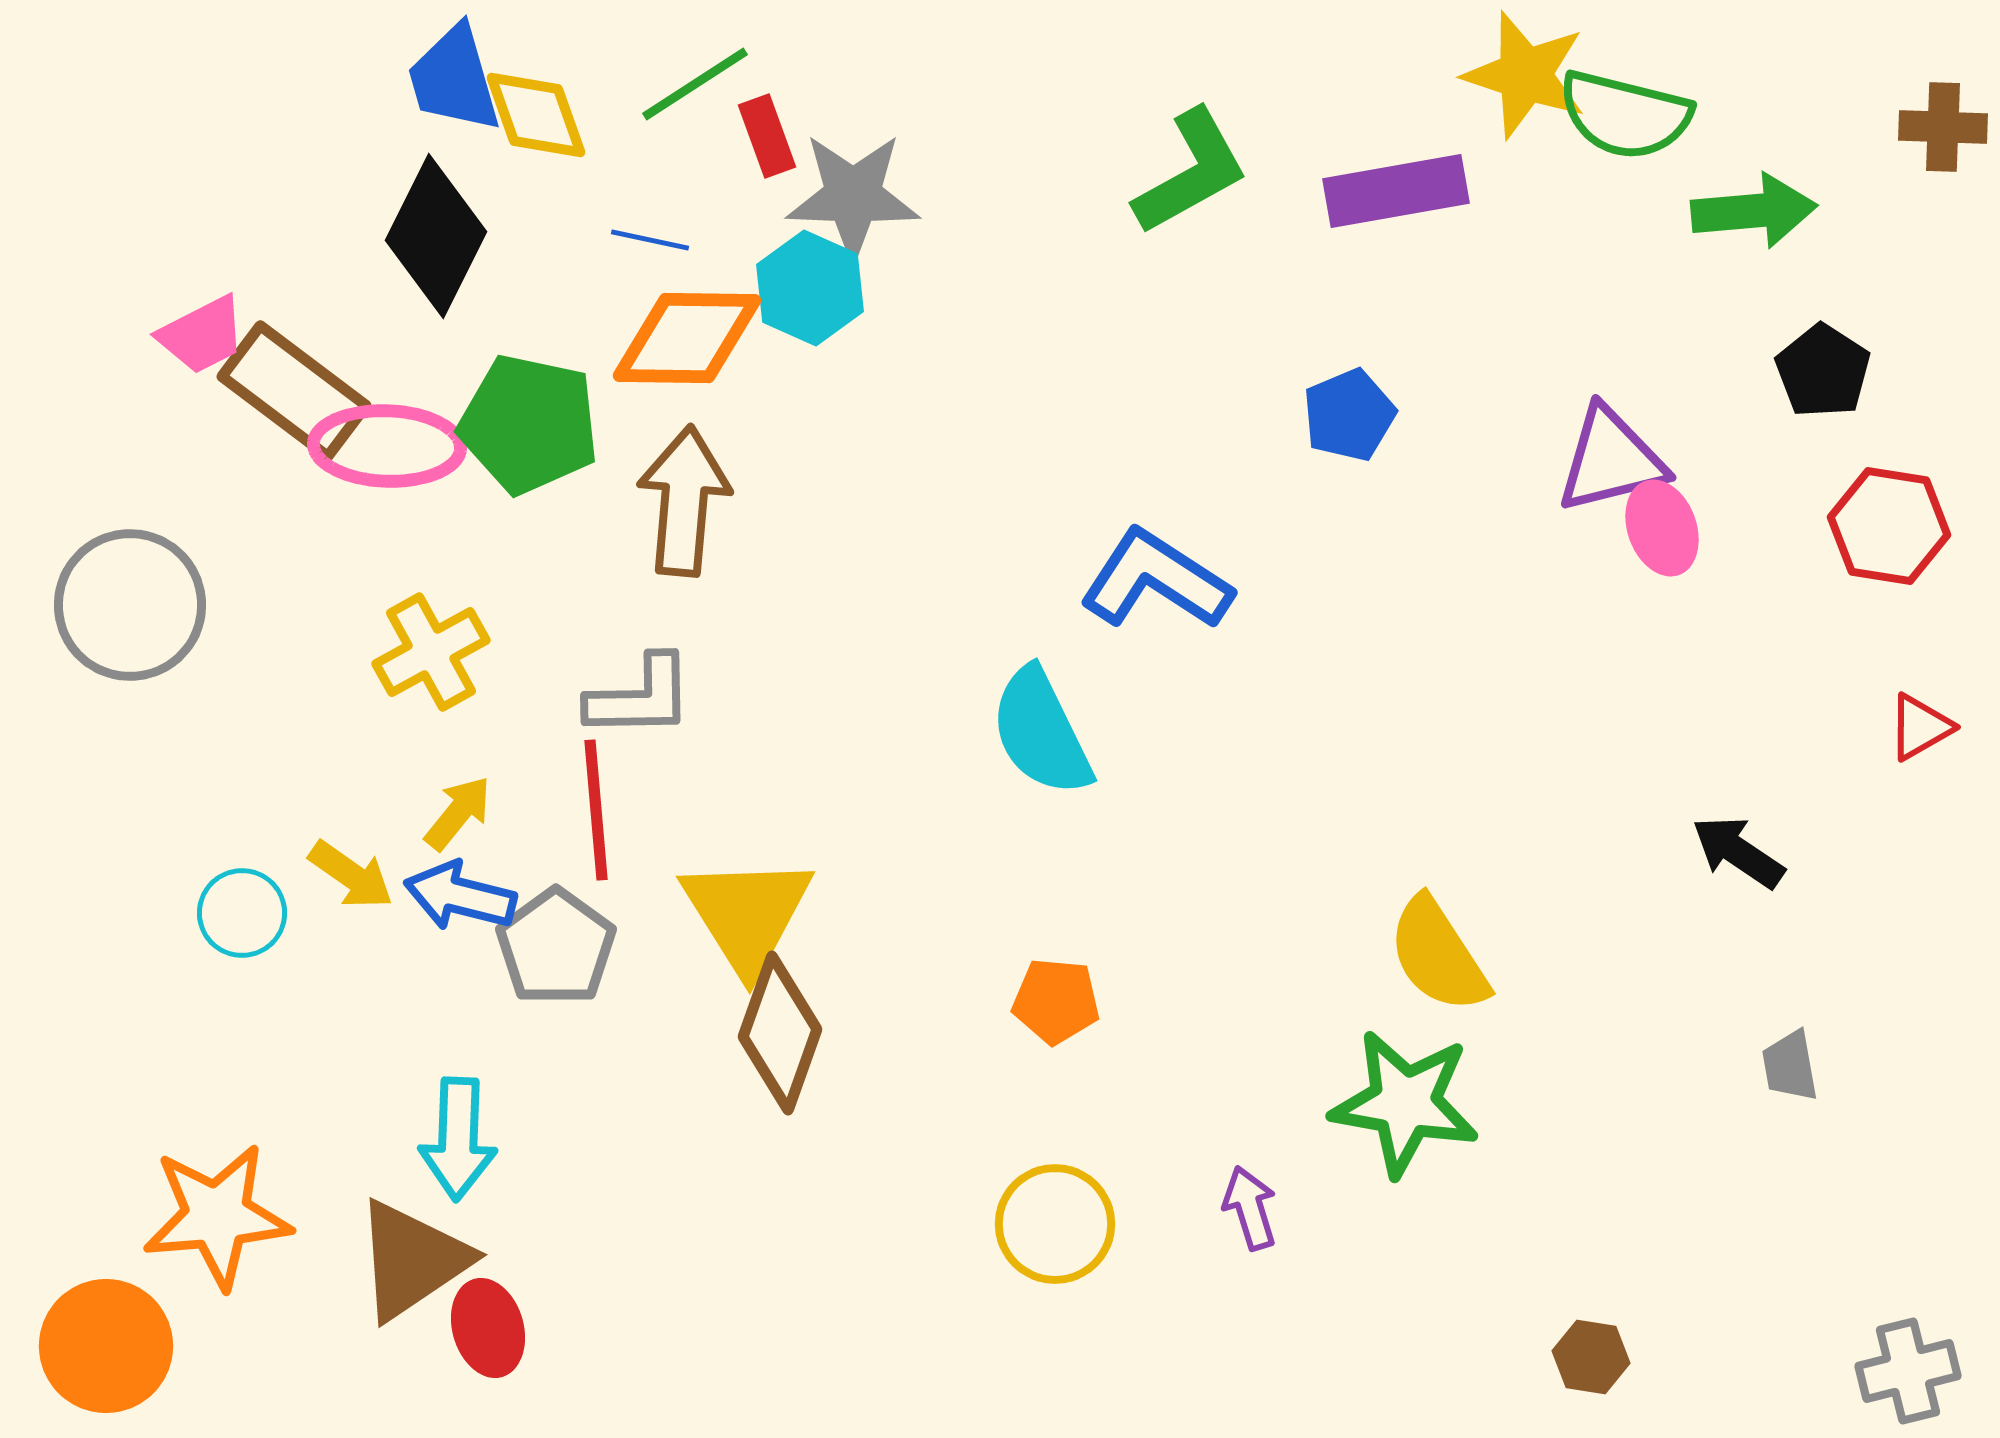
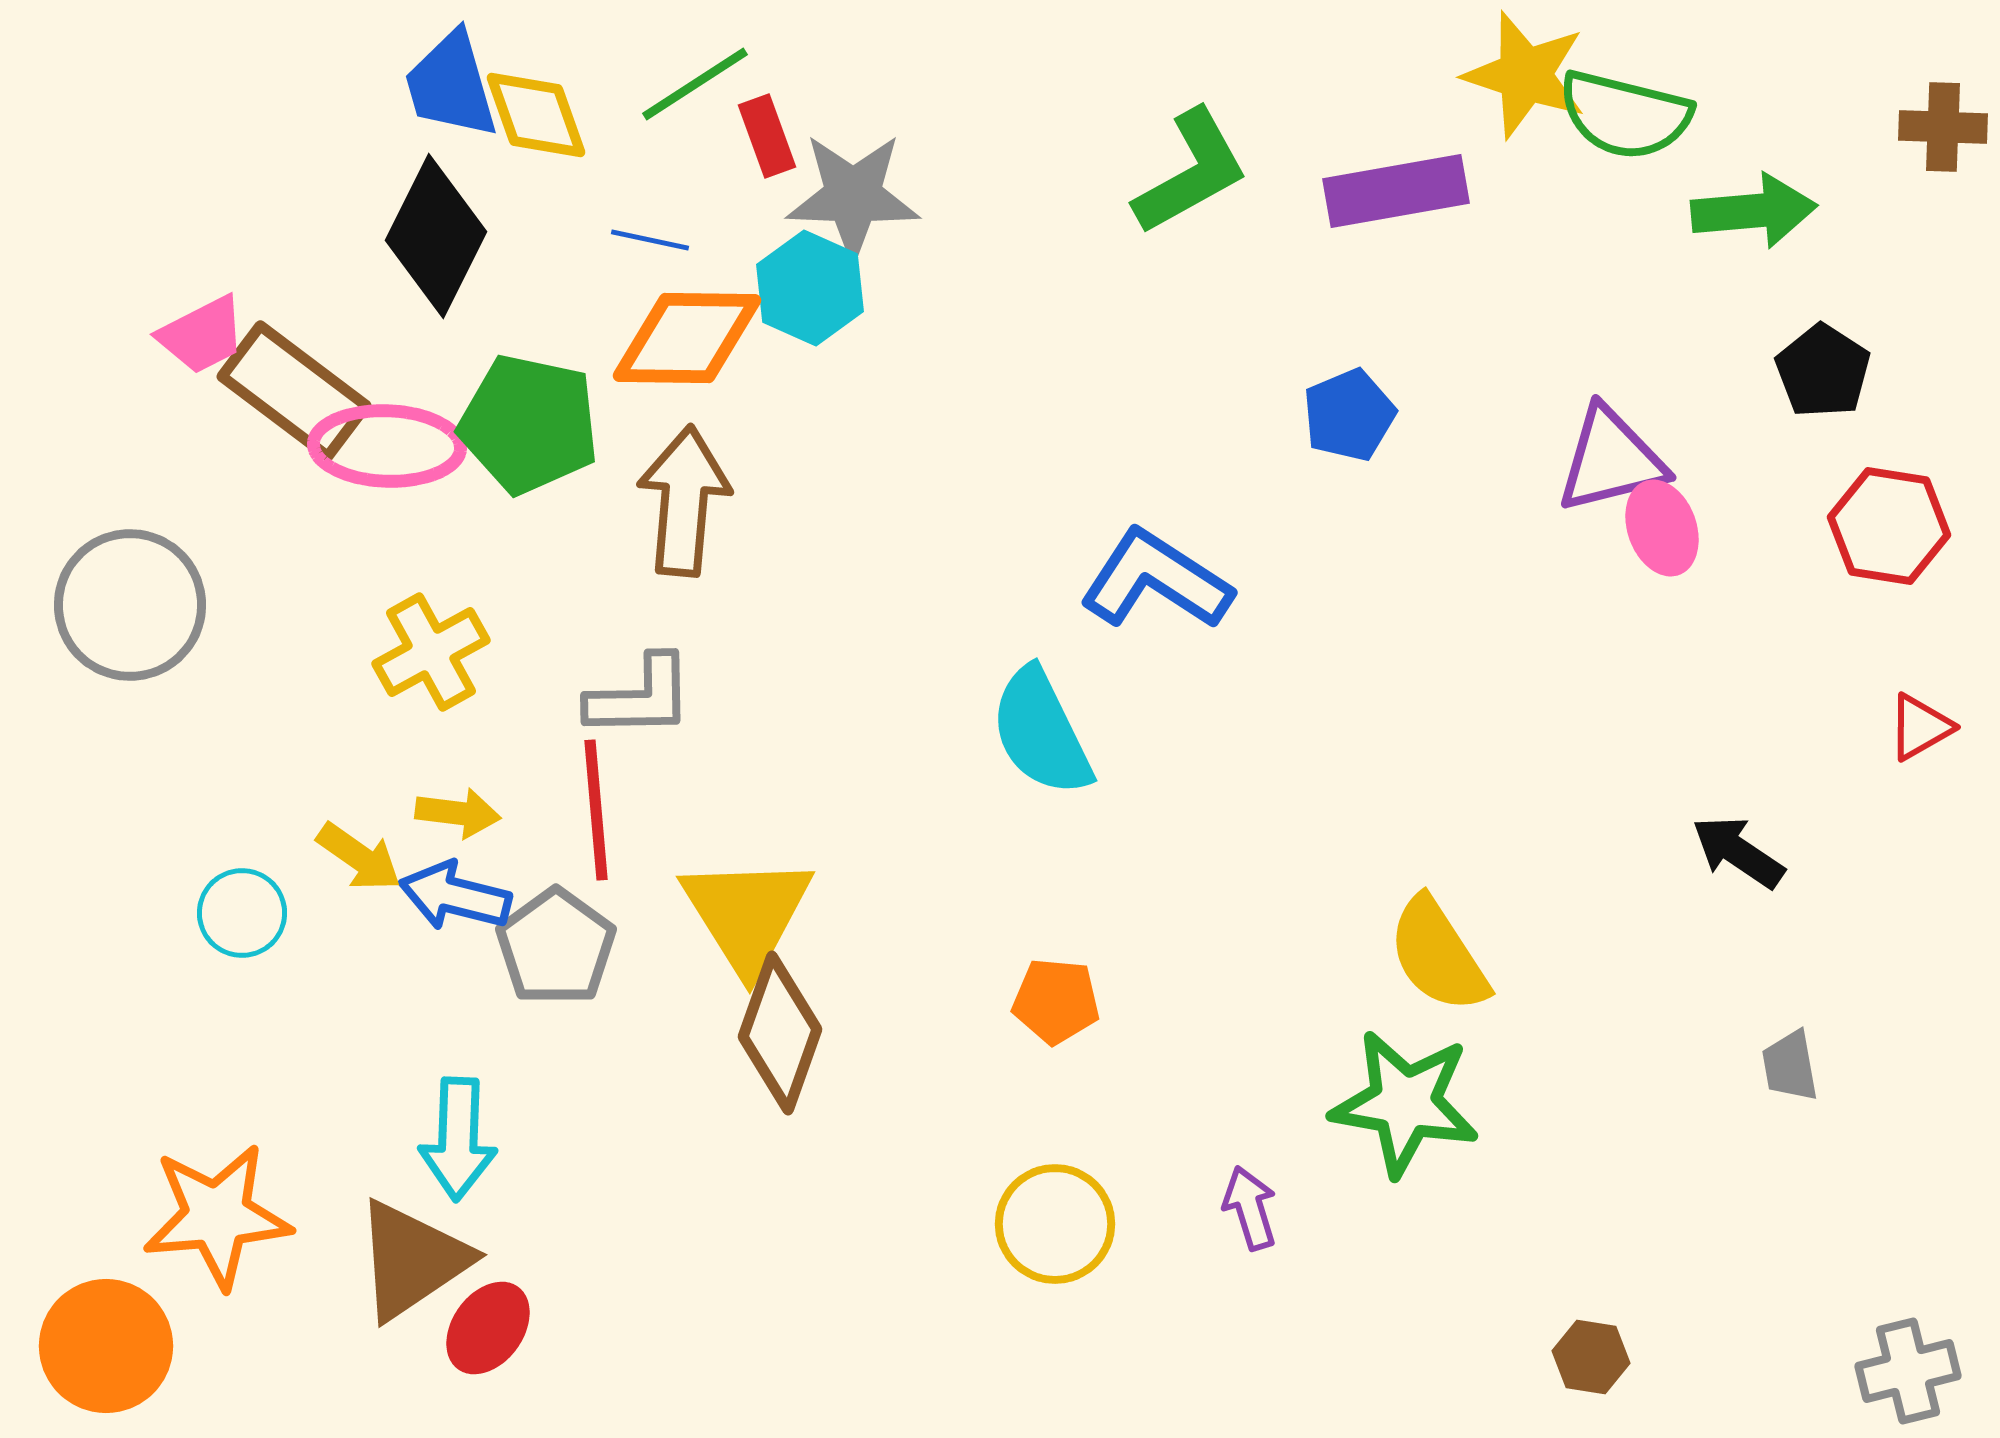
blue trapezoid at (454, 79): moved 3 px left, 6 px down
yellow arrow at (458, 813): rotated 58 degrees clockwise
yellow arrow at (351, 875): moved 8 px right, 18 px up
blue arrow at (460, 896): moved 5 px left
red ellipse at (488, 1328): rotated 52 degrees clockwise
